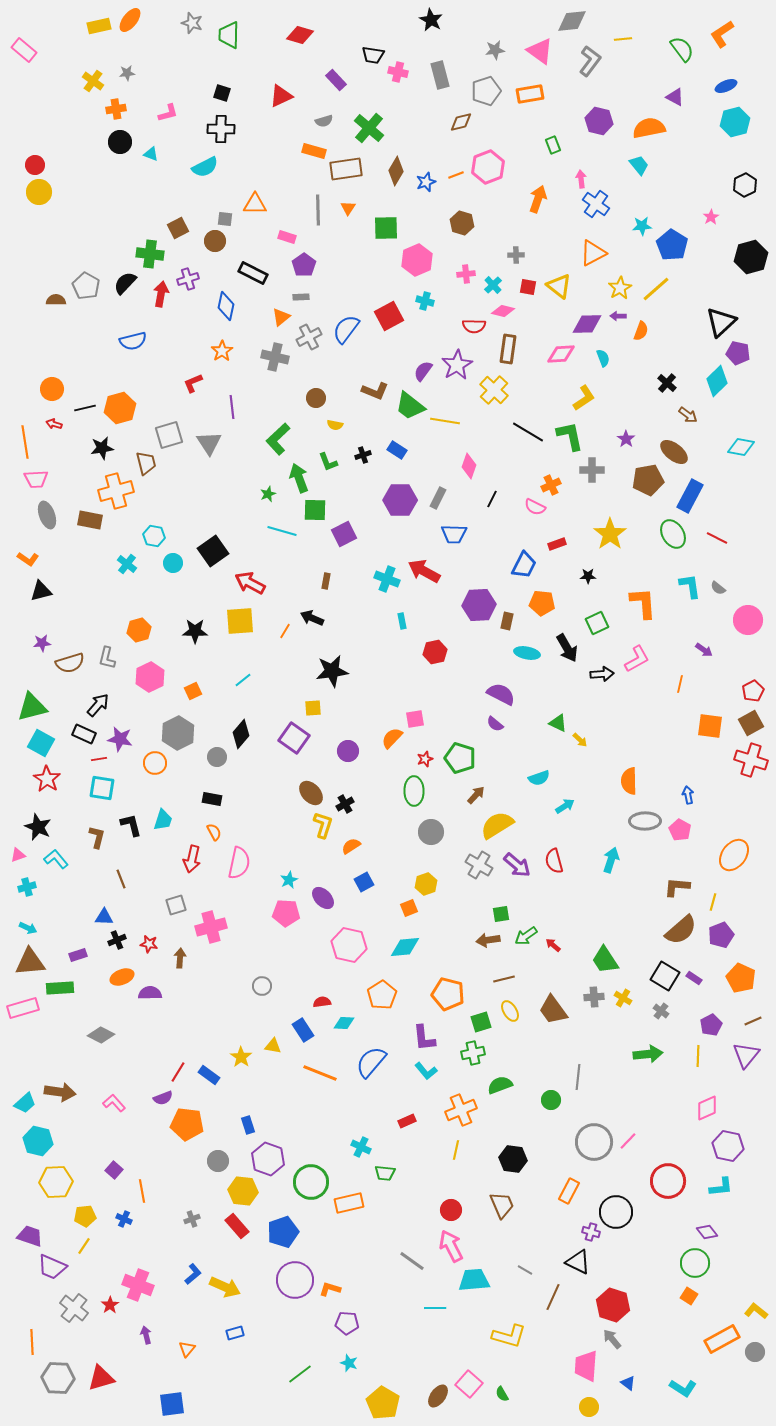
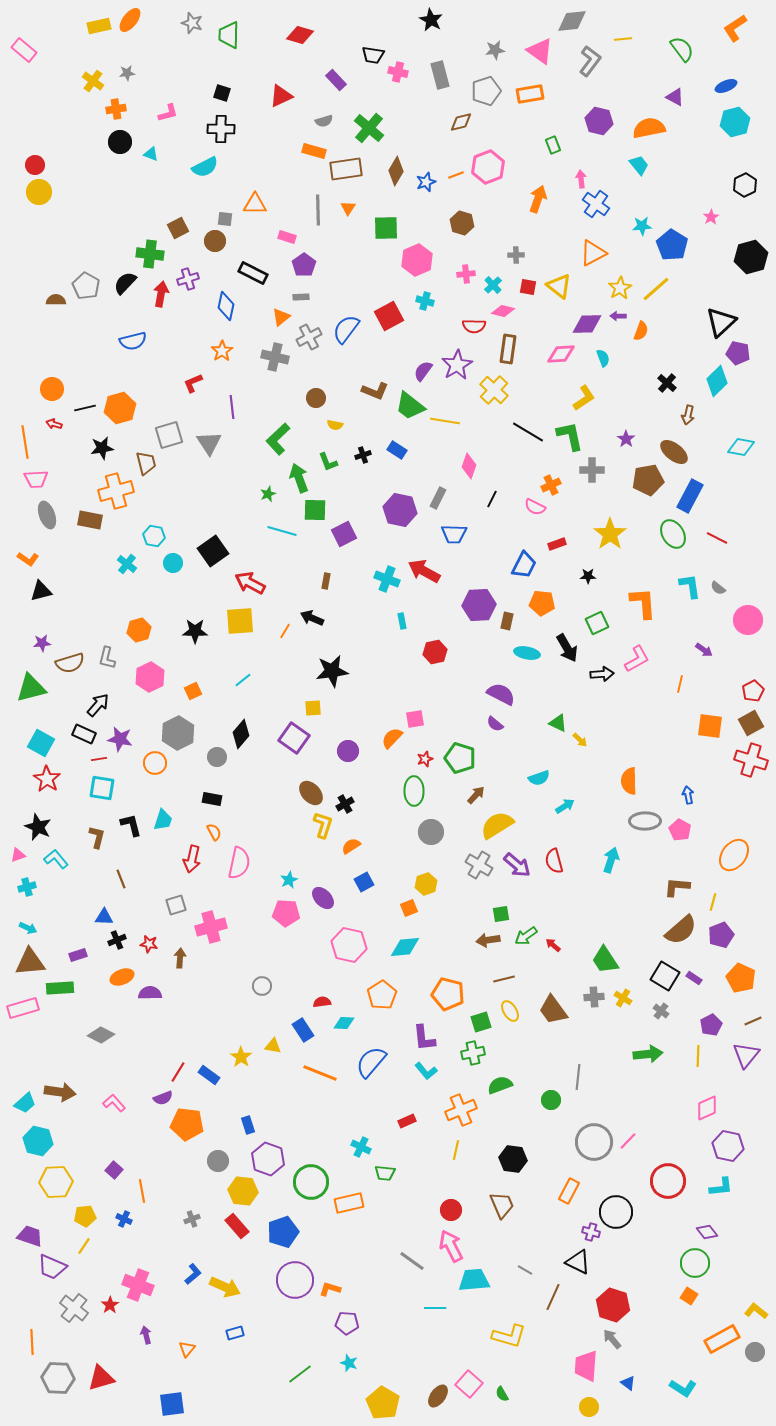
orange L-shape at (722, 34): moved 13 px right, 6 px up
brown arrow at (688, 415): rotated 66 degrees clockwise
purple hexagon at (400, 500): moved 10 px down; rotated 12 degrees clockwise
green triangle at (32, 707): moved 1 px left, 19 px up
